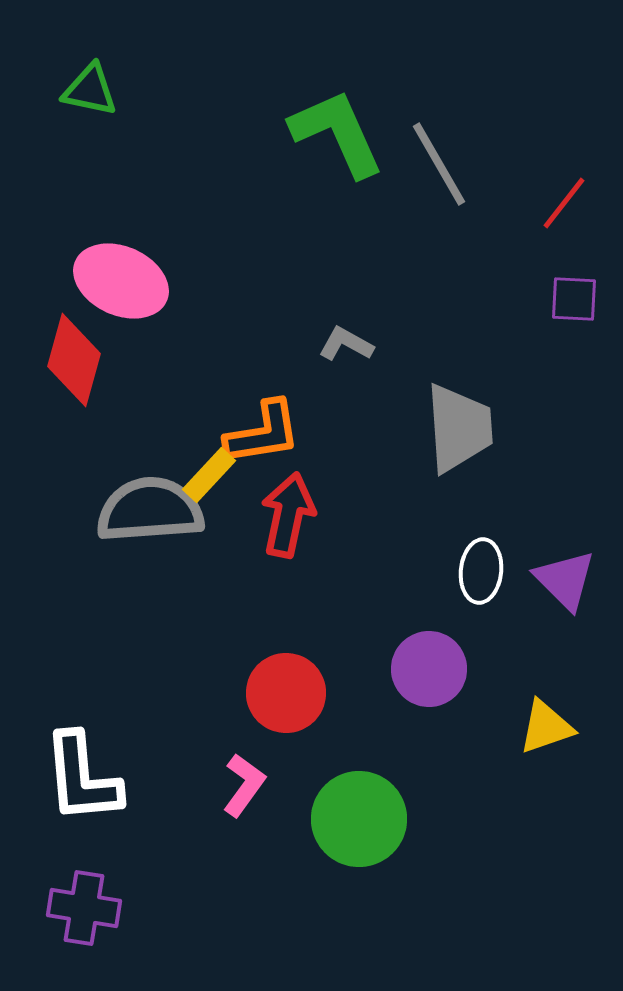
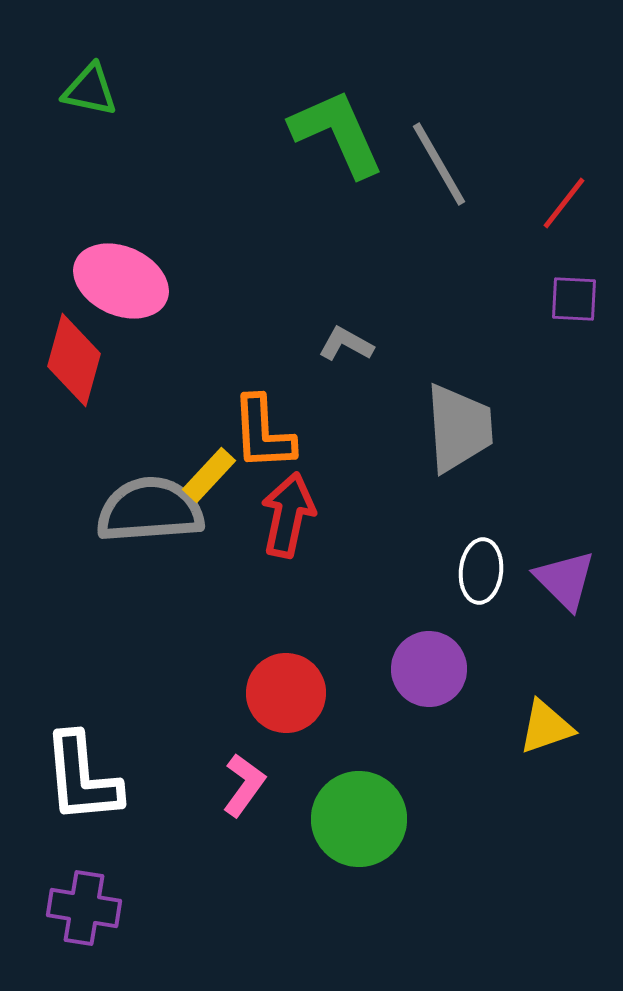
orange L-shape: rotated 96 degrees clockwise
